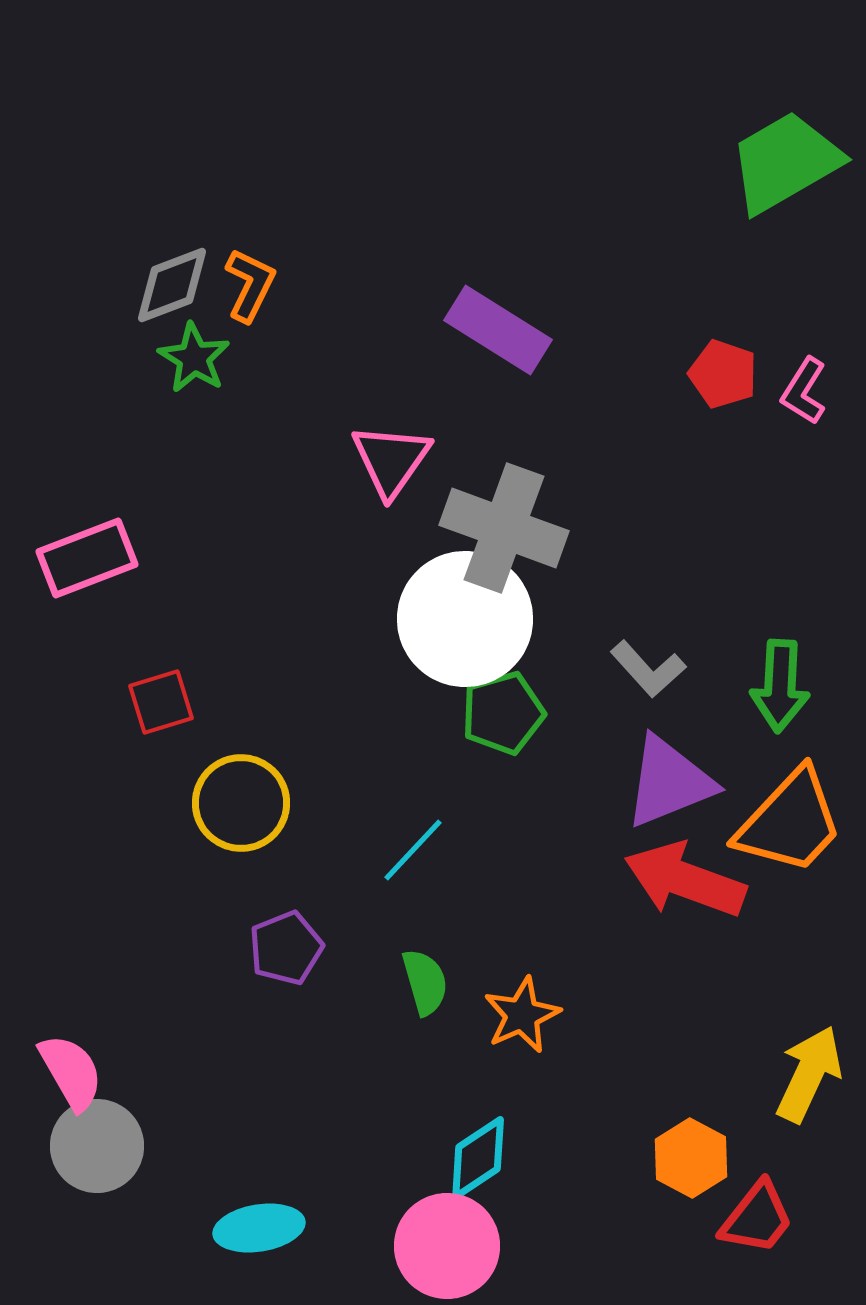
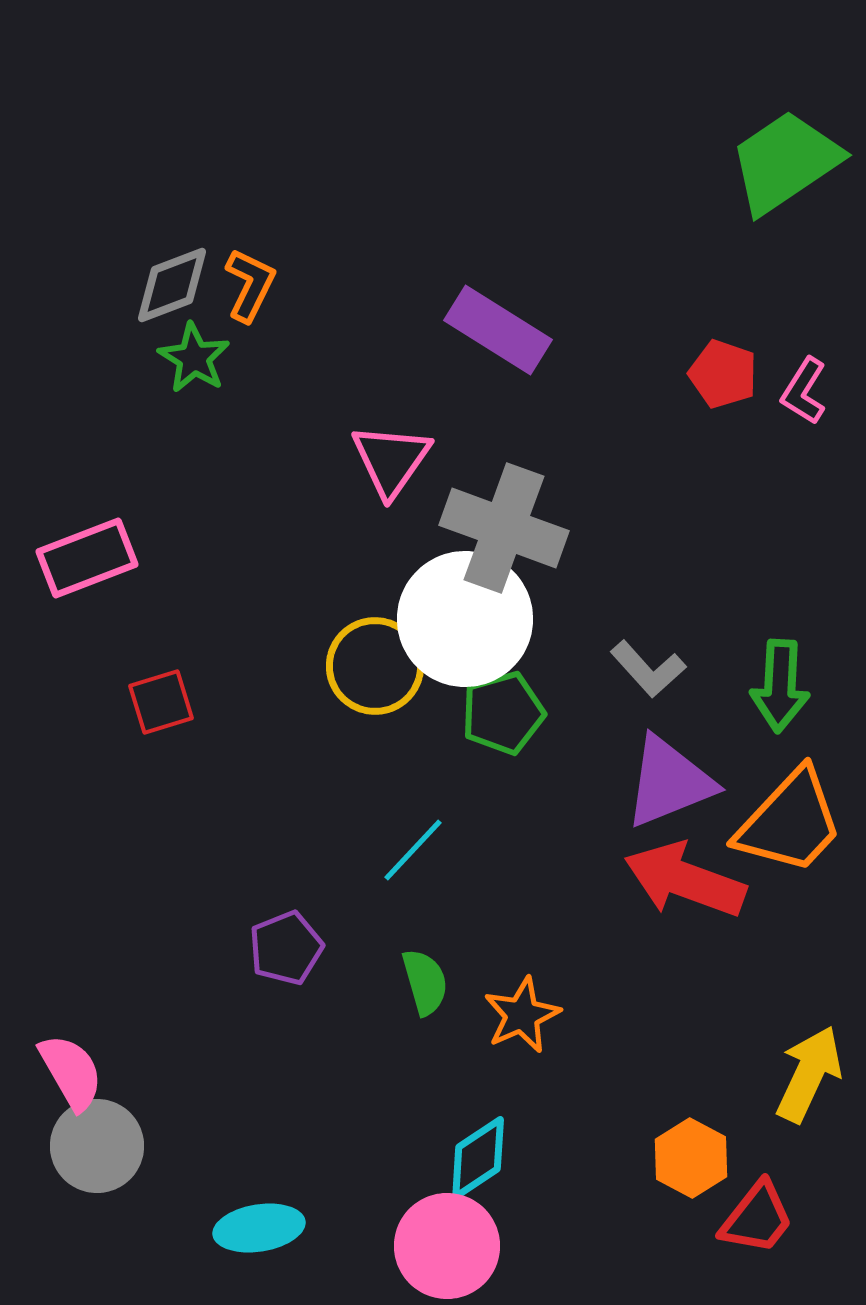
green trapezoid: rotated 4 degrees counterclockwise
yellow circle: moved 134 px right, 137 px up
